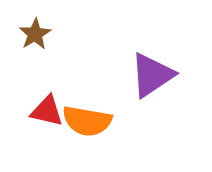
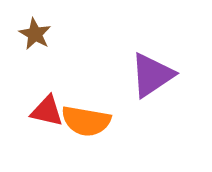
brown star: rotated 12 degrees counterclockwise
orange semicircle: moved 1 px left
